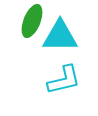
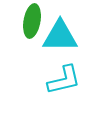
green ellipse: rotated 12 degrees counterclockwise
